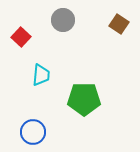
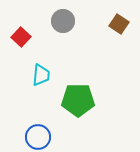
gray circle: moved 1 px down
green pentagon: moved 6 px left, 1 px down
blue circle: moved 5 px right, 5 px down
